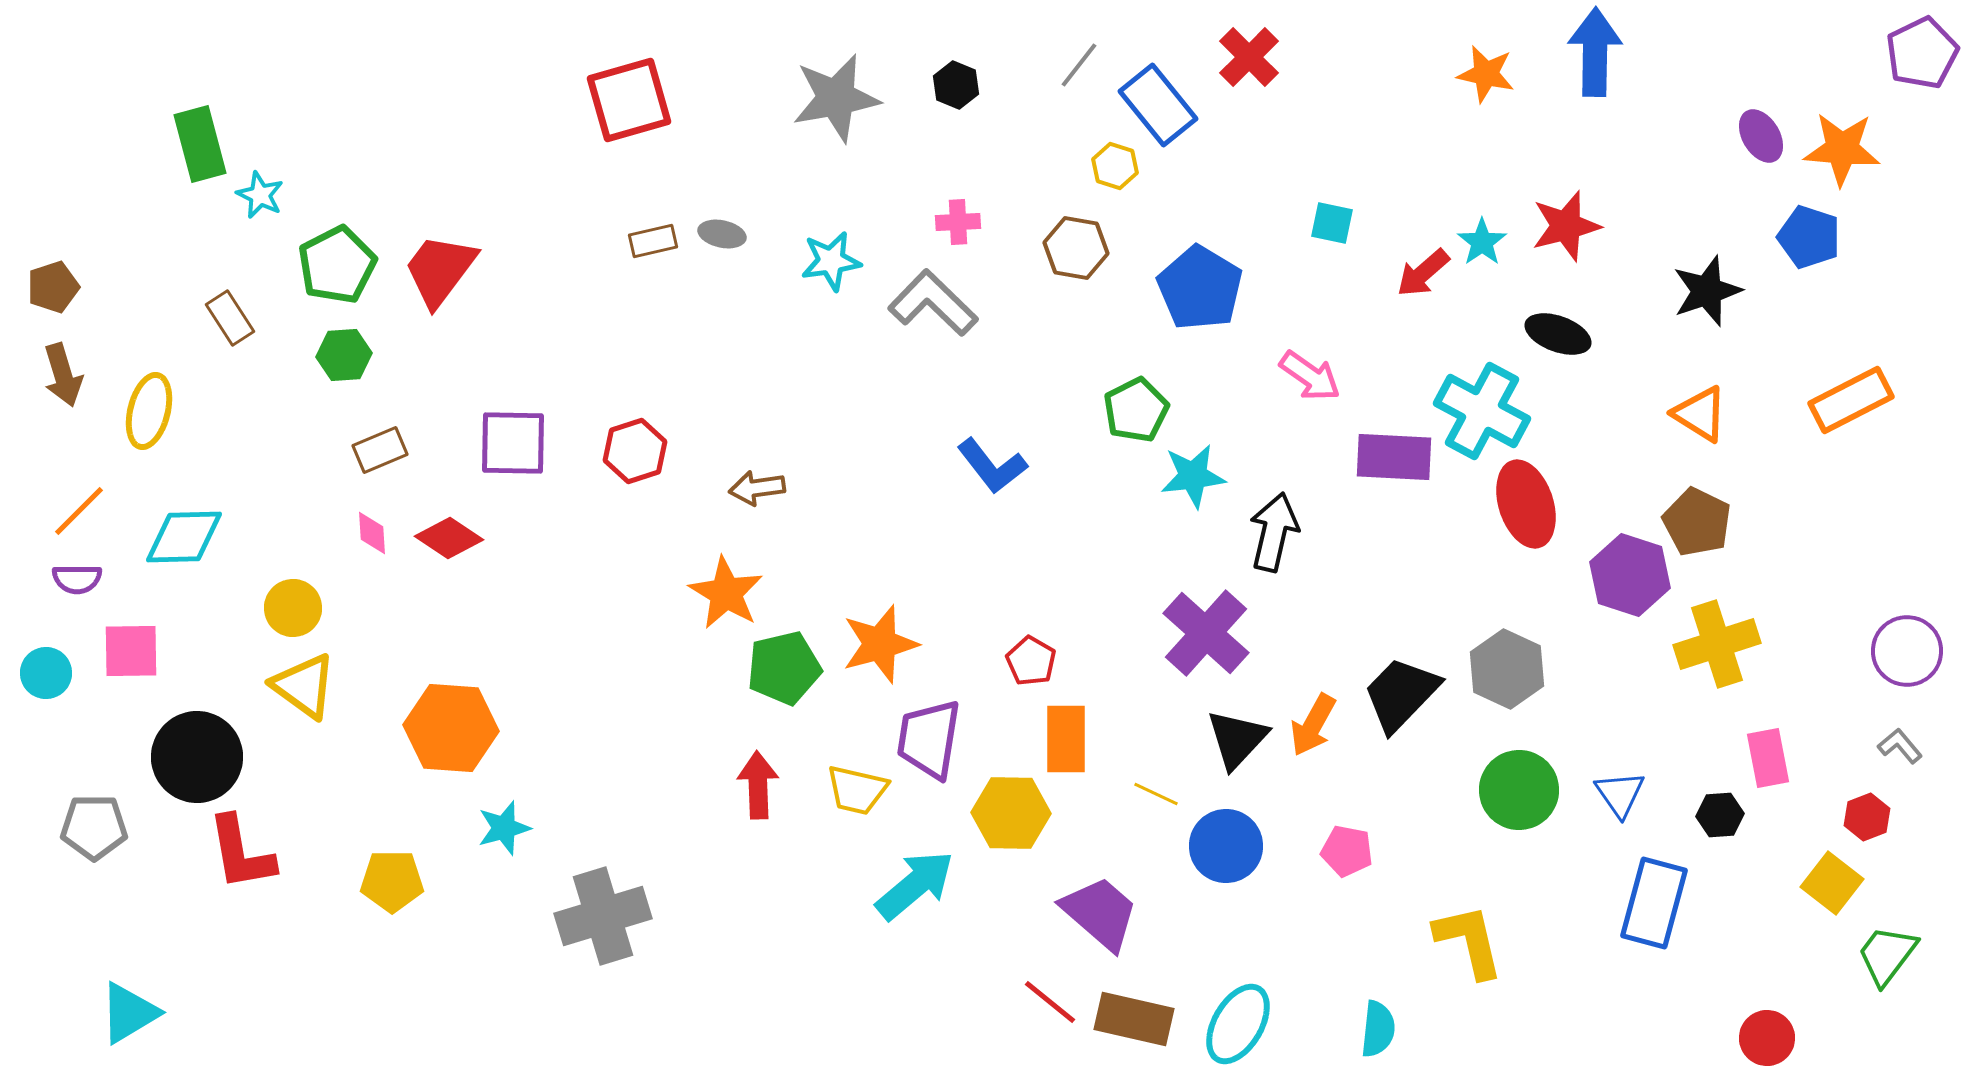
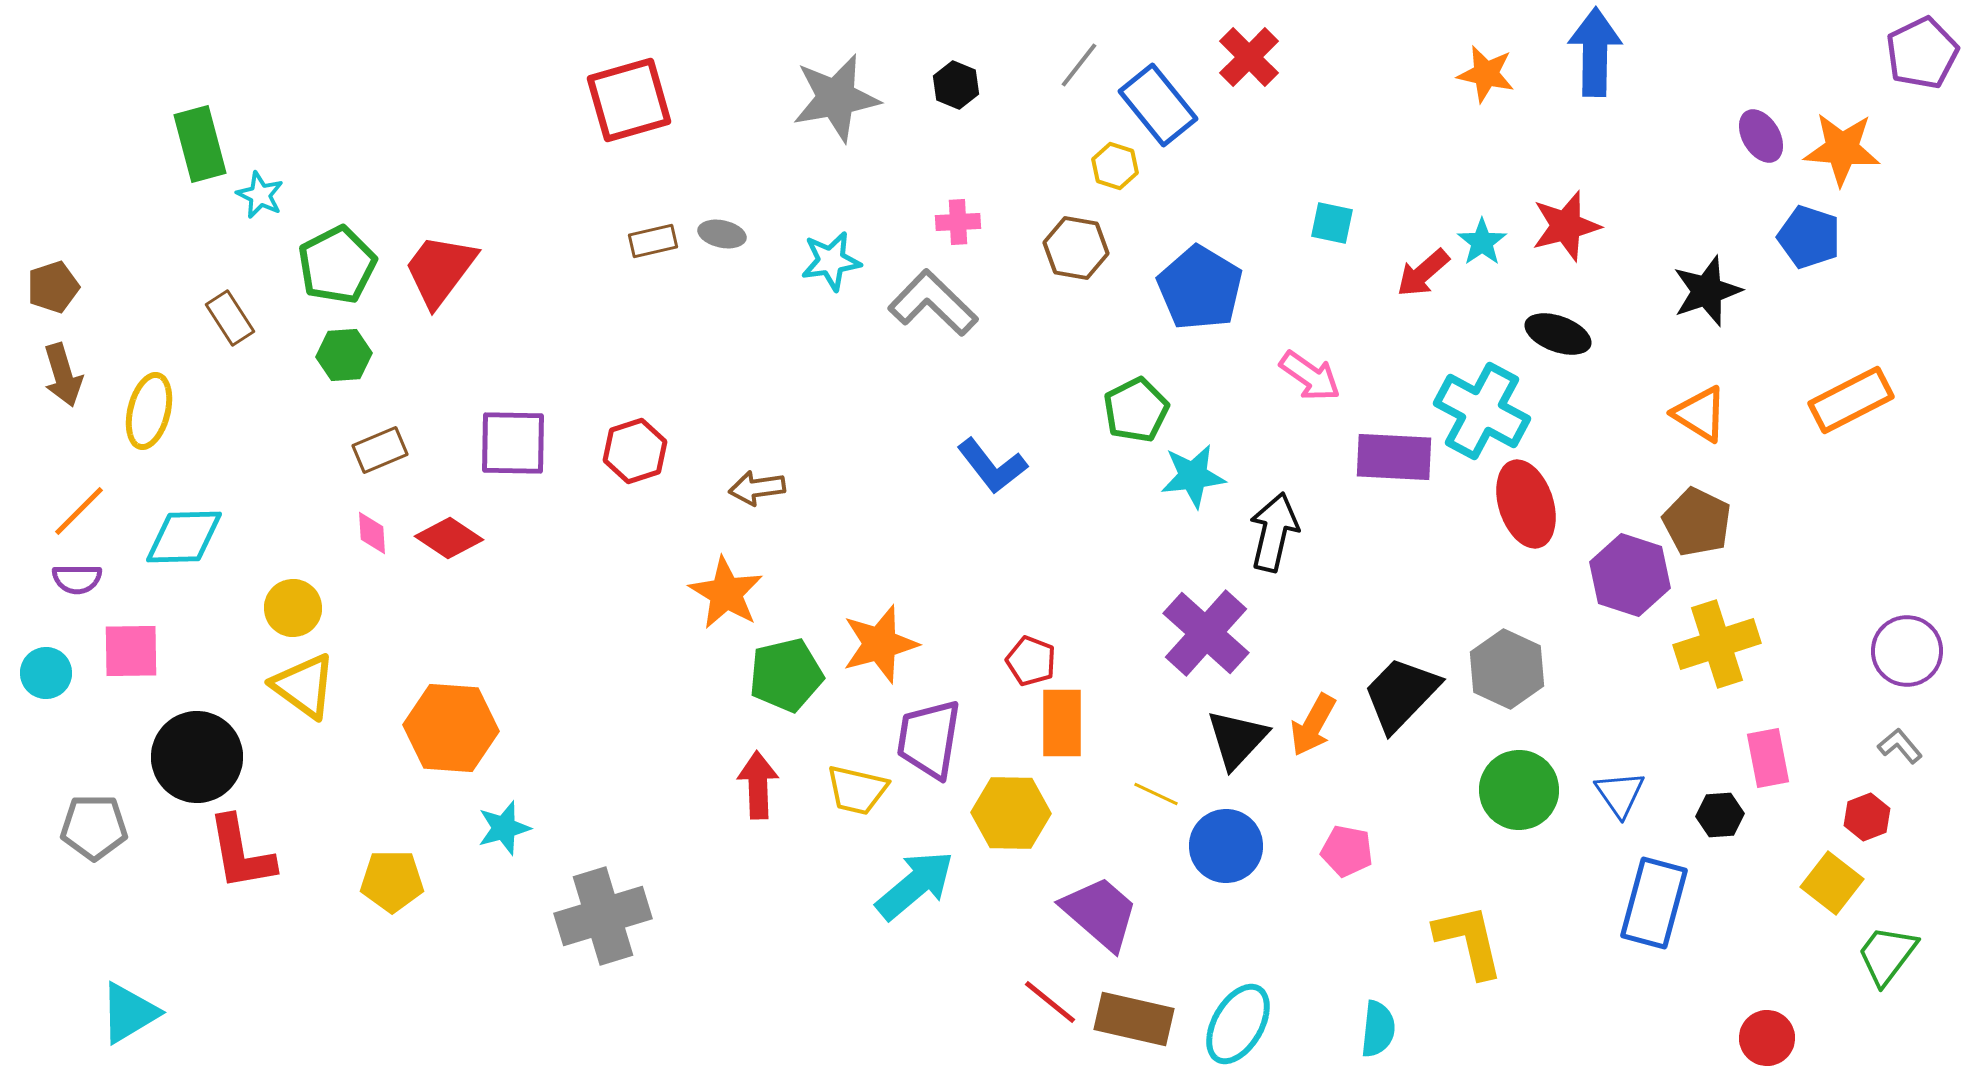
red pentagon at (1031, 661): rotated 9 degrees counterclockwise
green pentagon at (784, 668): moved 2 px right, 7 px down
orange rectangle at (1066, 739): moved 4 px left, 16 px up
